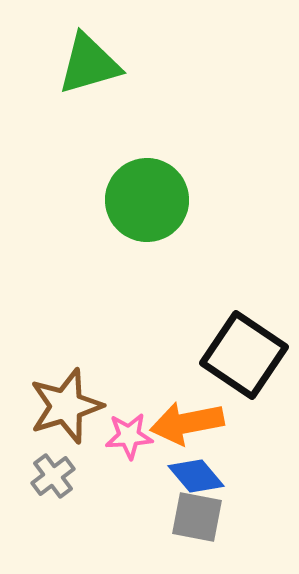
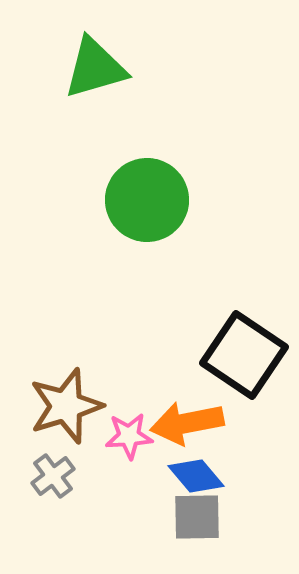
green triangle: moved 6 px right, 4 px down
gray square: rotated 12 degrees counterclockwise
